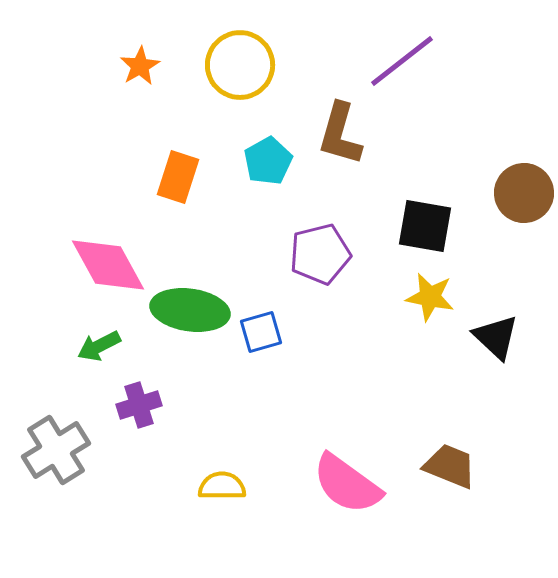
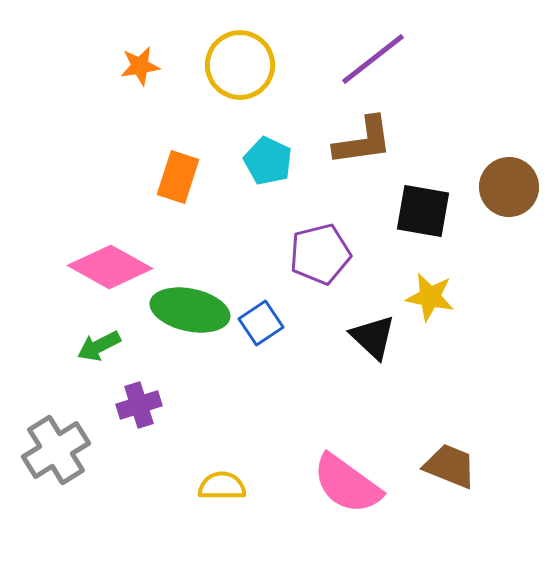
purple line: moved 29 px left, 2 px up
orange star: rotated 21 degrees clockwise
brown L-shape: moved 23 px right, 7 px down; rotated 114 degrees counterclockwise
cyan pentagon: rotated 18 degrees counterclockwise
brown circle: moved 15 px left, 6 px up
black square: moved 2 px left, 15 px up
pink diamond: moved 2 px right, 2 px down; rotated 32 degrees counterclockwise
green ellipse: rotated 4 degrees clockwise
blue square: moved 9 px up; rotated 18 degrees counterclockwise
black triangle: moved 123 px left
